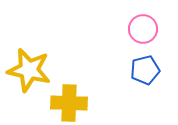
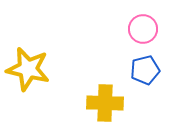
yellow star: moved 1 px left, 1 px up
yellow cross: moved 36 px right
